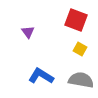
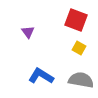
yellow square: moved 1 px left, 1 px up
